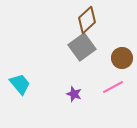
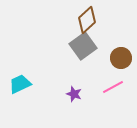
gray square: moved 1 px right, 1 px up
brown circle: moved 1 px left
cyan trapezoid: rotated 75 degrees counterclockwise
